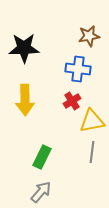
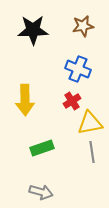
brown star: moved 6 px left, 10 px up
black star: moved 9 px right, 18 px up
blue cross: rotated 15 degrees clockwise
yellow triangle: moved 2 px left, 2 px down
gray line: rotated 15 degrees counterclockwise
green rectangle: moved 9 px up; rotated 45 degrees clockwise
gray arrow: rotated 65 degrees clockwise
